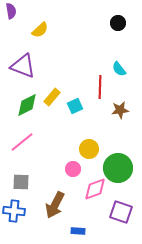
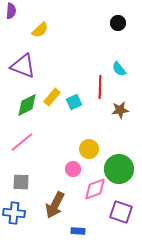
purple semicircle: rotated 14 degrees clockwise
cyan square: moved 1 px left, 4 px up
green circle: moved 1 px right, 1 px down
blue cross: moved 2 px down
